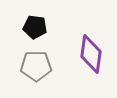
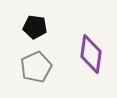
gray pentagon: moved 1 px down; rotated 24 degrees counterclockwise
